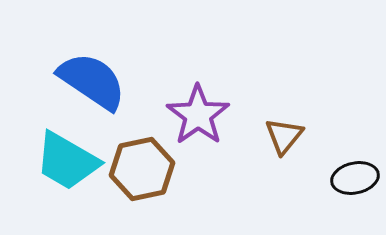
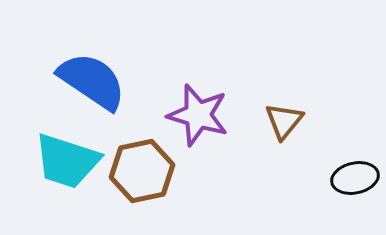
purple star: rotated 20 degrees counterclockwise
brown triangle: moved 15 px up
cyan trapezoid: rotated 12 degrees counterclockwise
brown hexagon: moved 2 px down
